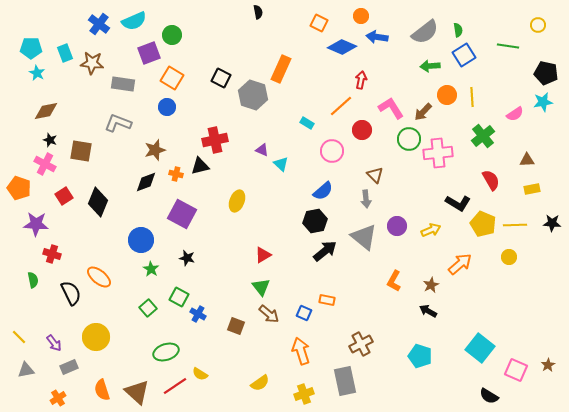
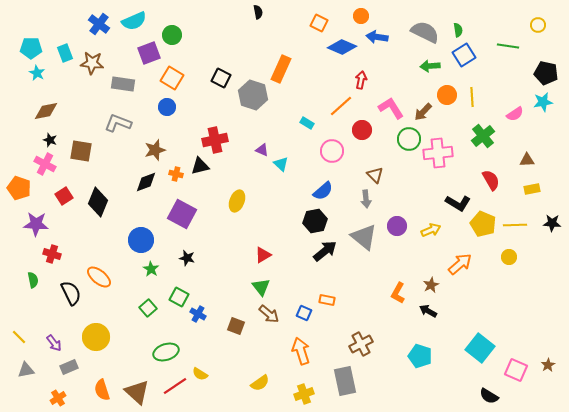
gray semicircle at (425, 32): rotated 116 degrees counterclockwise
orange L-shape at (394, 281): moved 4 px right, 12 px down
